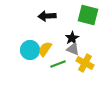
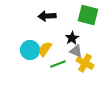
gray triangle: moved 3 px right, 2 px down
